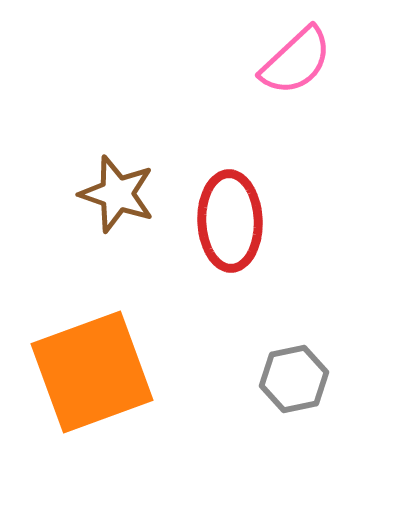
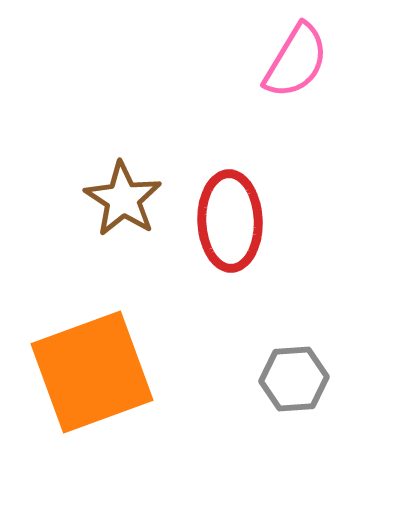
pink semicircle: rotated 16 degrees counterclockwise
brown star: moved 6 px right, 5 px down; rotated 14 degrees clockwise
gray hexagon: rotated 8 degrees clockwise
